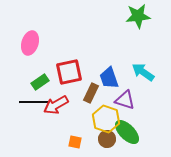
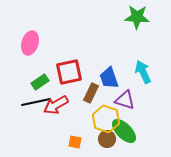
green star: moved 1 px left, 1 px down; rotated 10 degrees clockwise
cyan arrow: rotated 30 degrees clockwise
black line: moved 2 px right; rotated 12 degrees counterclockwise
green ellipse: moved 3 px left, 1 px up
